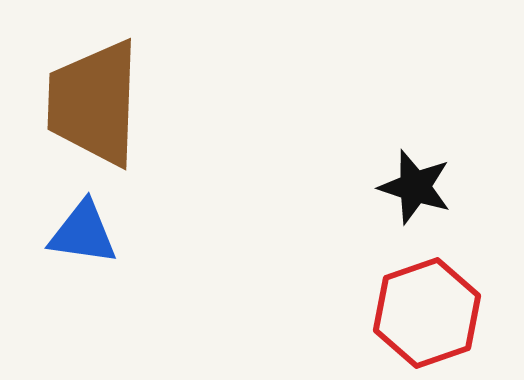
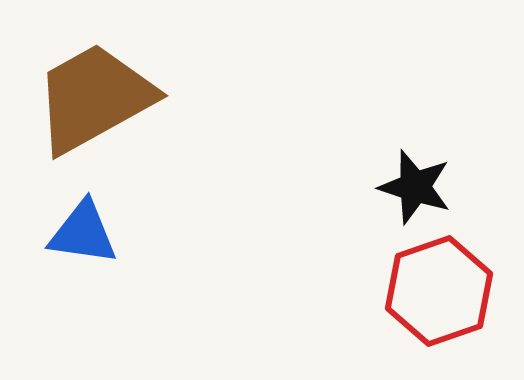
brown trapezoid: moved 5 px up; rotated 59 degrees clockwise
red hexagon: moved 12 px right, 22 px up
